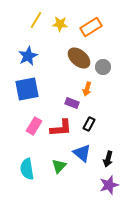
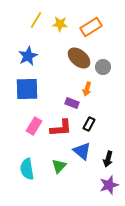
blue square: rotated 10 degrees clockwise
blue triangle: moved 2 px up
